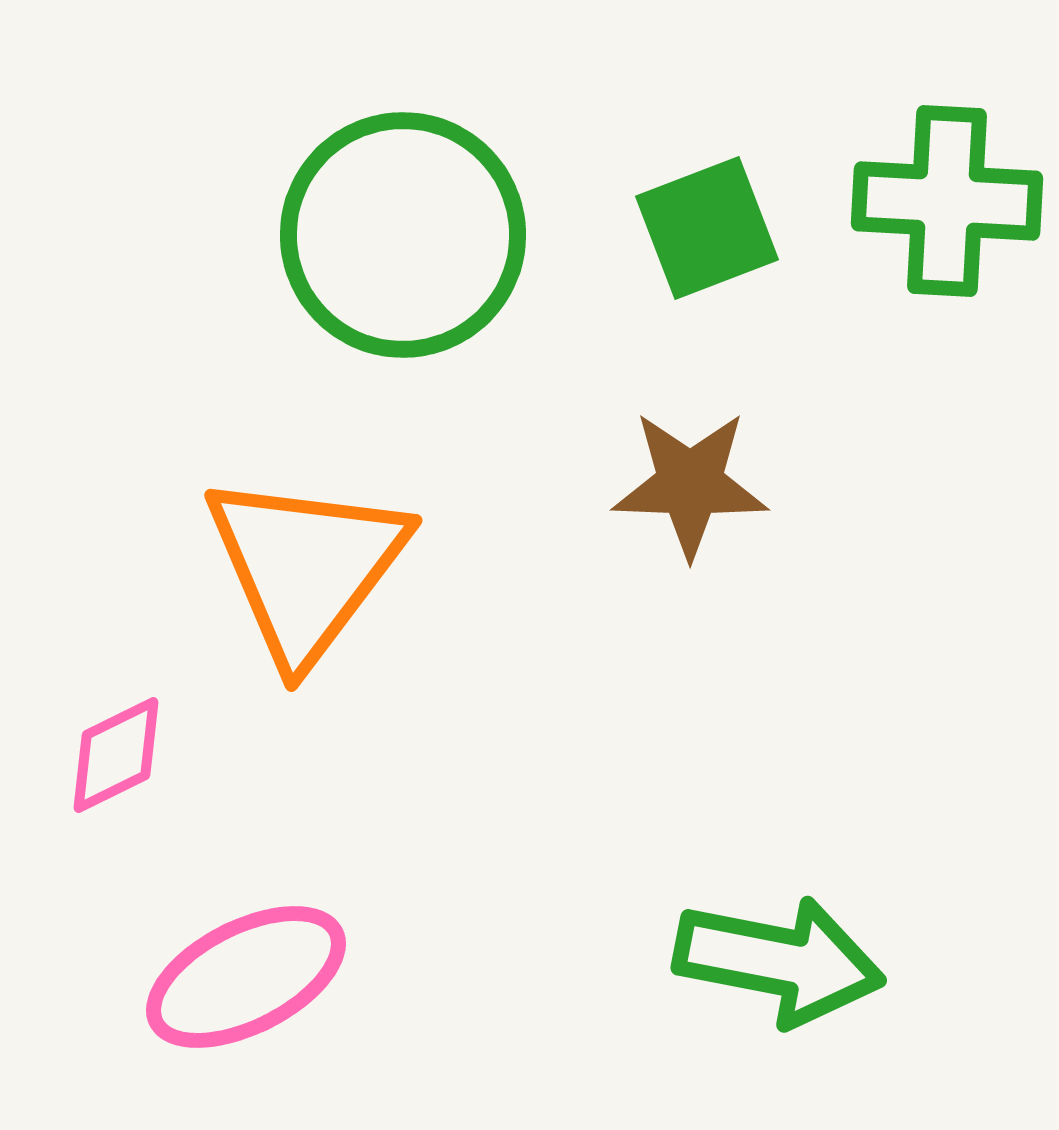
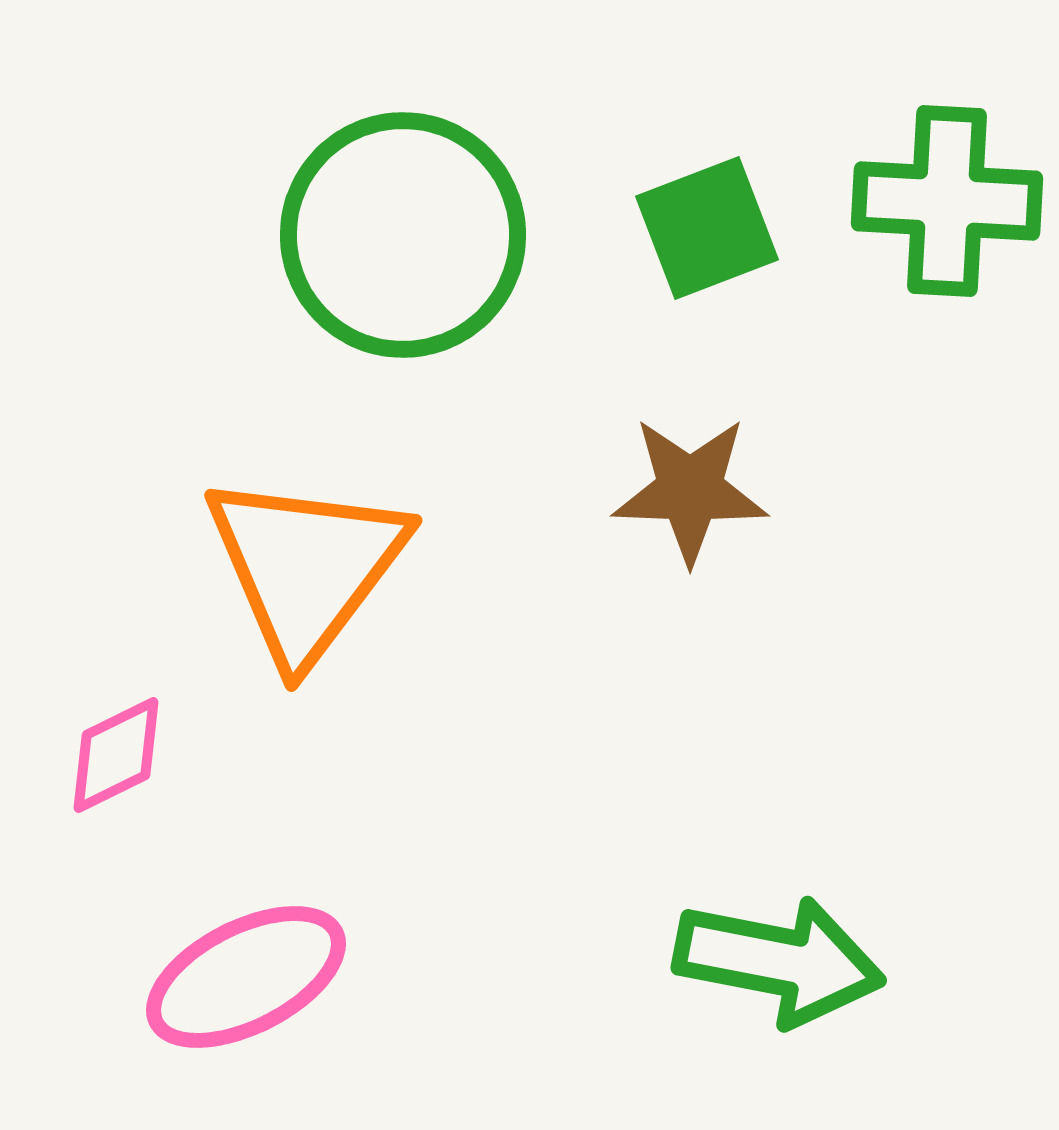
brown star: moved 6 px down
